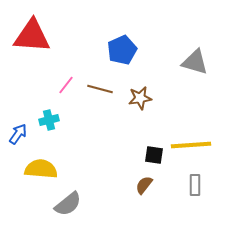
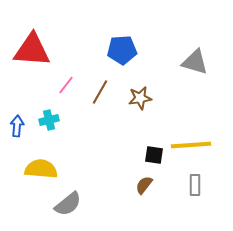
red triangle: moved 14 px down
blue pentagon: rotated 20 degrees clockwise
brown line: moved 3 px down; rotated 75 degrees counterclockwise
blue arrow: moved 1 px left, 8 px up; rotated 30 degrees counterclockwise
